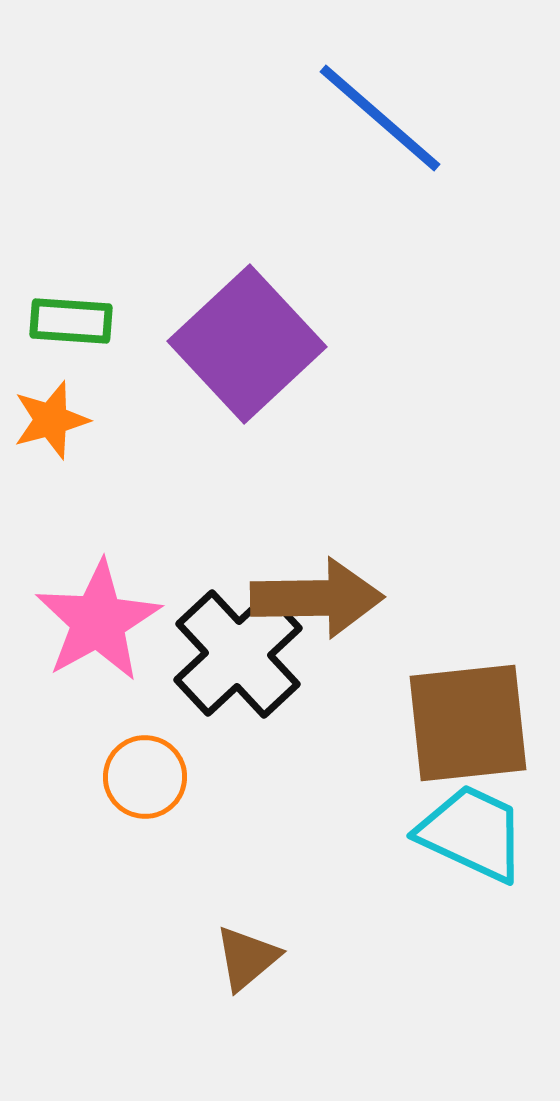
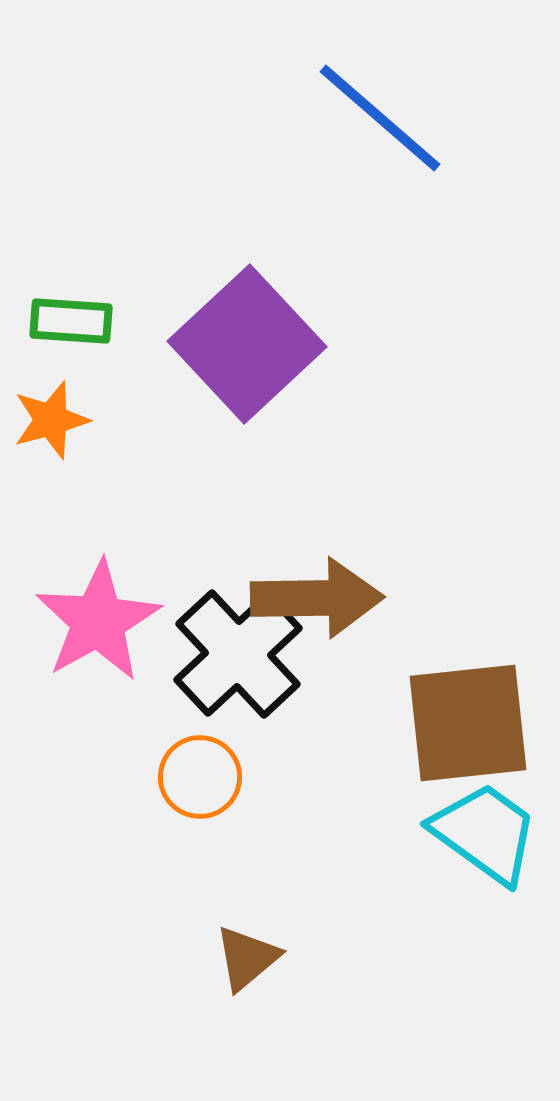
orange circle: moved 55 px right
cyan trapezoid: moved 13 px right; rotated 11 degrees clockwise
